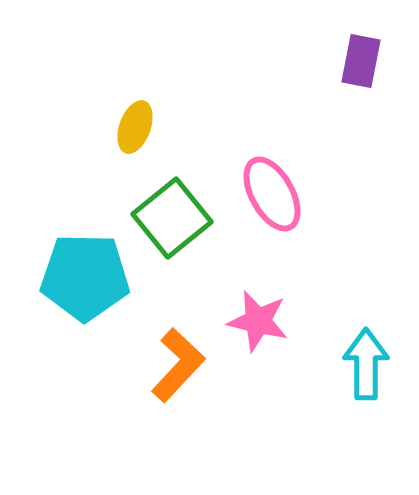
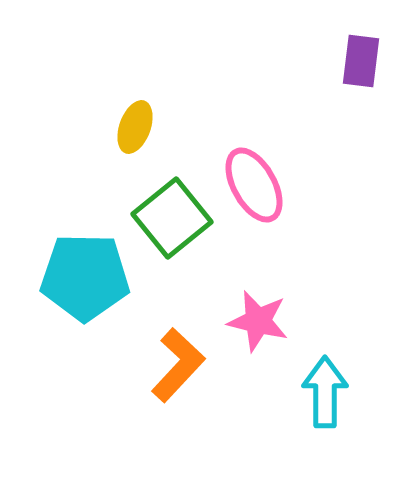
purple rectangle: rotated 4 degrees counterclockwise
pink ellipse: moved 18 px left, 9 px up
cyan arrow: moved 41 px left, 28 px down
